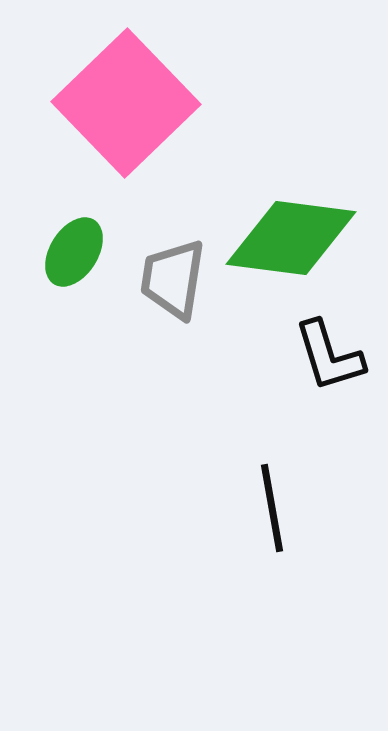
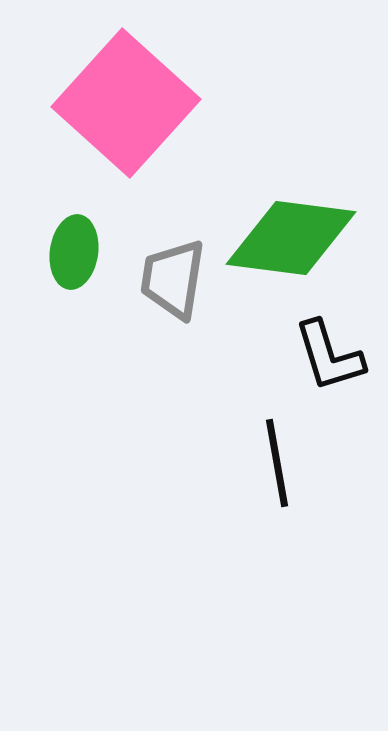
pink square: rotated 4 degrees counterclockwise
green ellipse: rotated 24 degrees counterclockwise
black line: moved 5 px right, 45 px up
